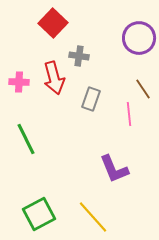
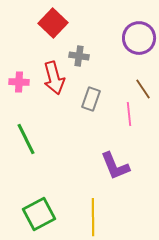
purple L-shape: moved 1 px right, 3 px up
yellow line: rotated 42 degrees clockwise
